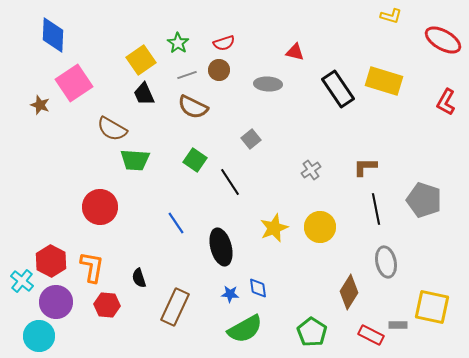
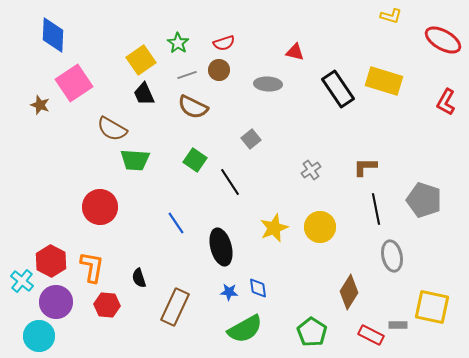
gray ellipse at (386, 262): moved 6 px right, 6 px up
blue star at (230, 294): moved 1 px left, 2 px up
